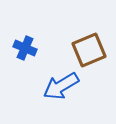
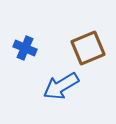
brown square: moved 1 px left, 2 px up
